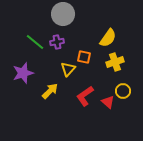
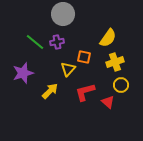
yellow circle: moved 2 px left, 6 px up
red L-shape: moved 4 px up; rotated 20 degrees clockwise
